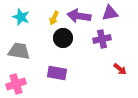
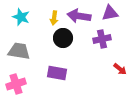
yellow arrow: rotated 16 degrees counterclockwise
